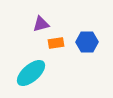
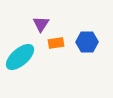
purple triangle: rotated 42 degrees counterclockwise
cyan ellipse: moved 11 px left, 16 px up
